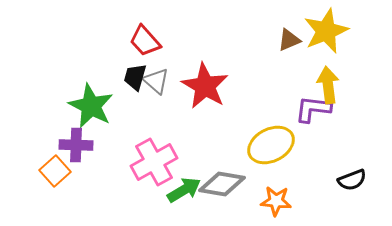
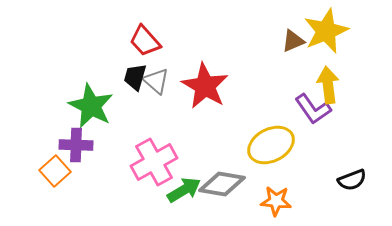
brown triangle: moved 4 px right, 1 px down
purple L-shape: rotated 132 degrees counterclockwise
